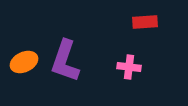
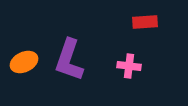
purple L-shape: moved 4 px right, 1 px up
pink cross: moved 1 px up
